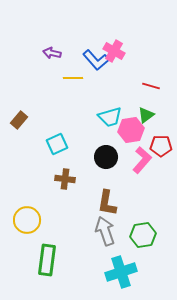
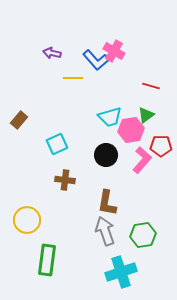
black circle: moved 2 px up
brown cross: moved 1 px down
